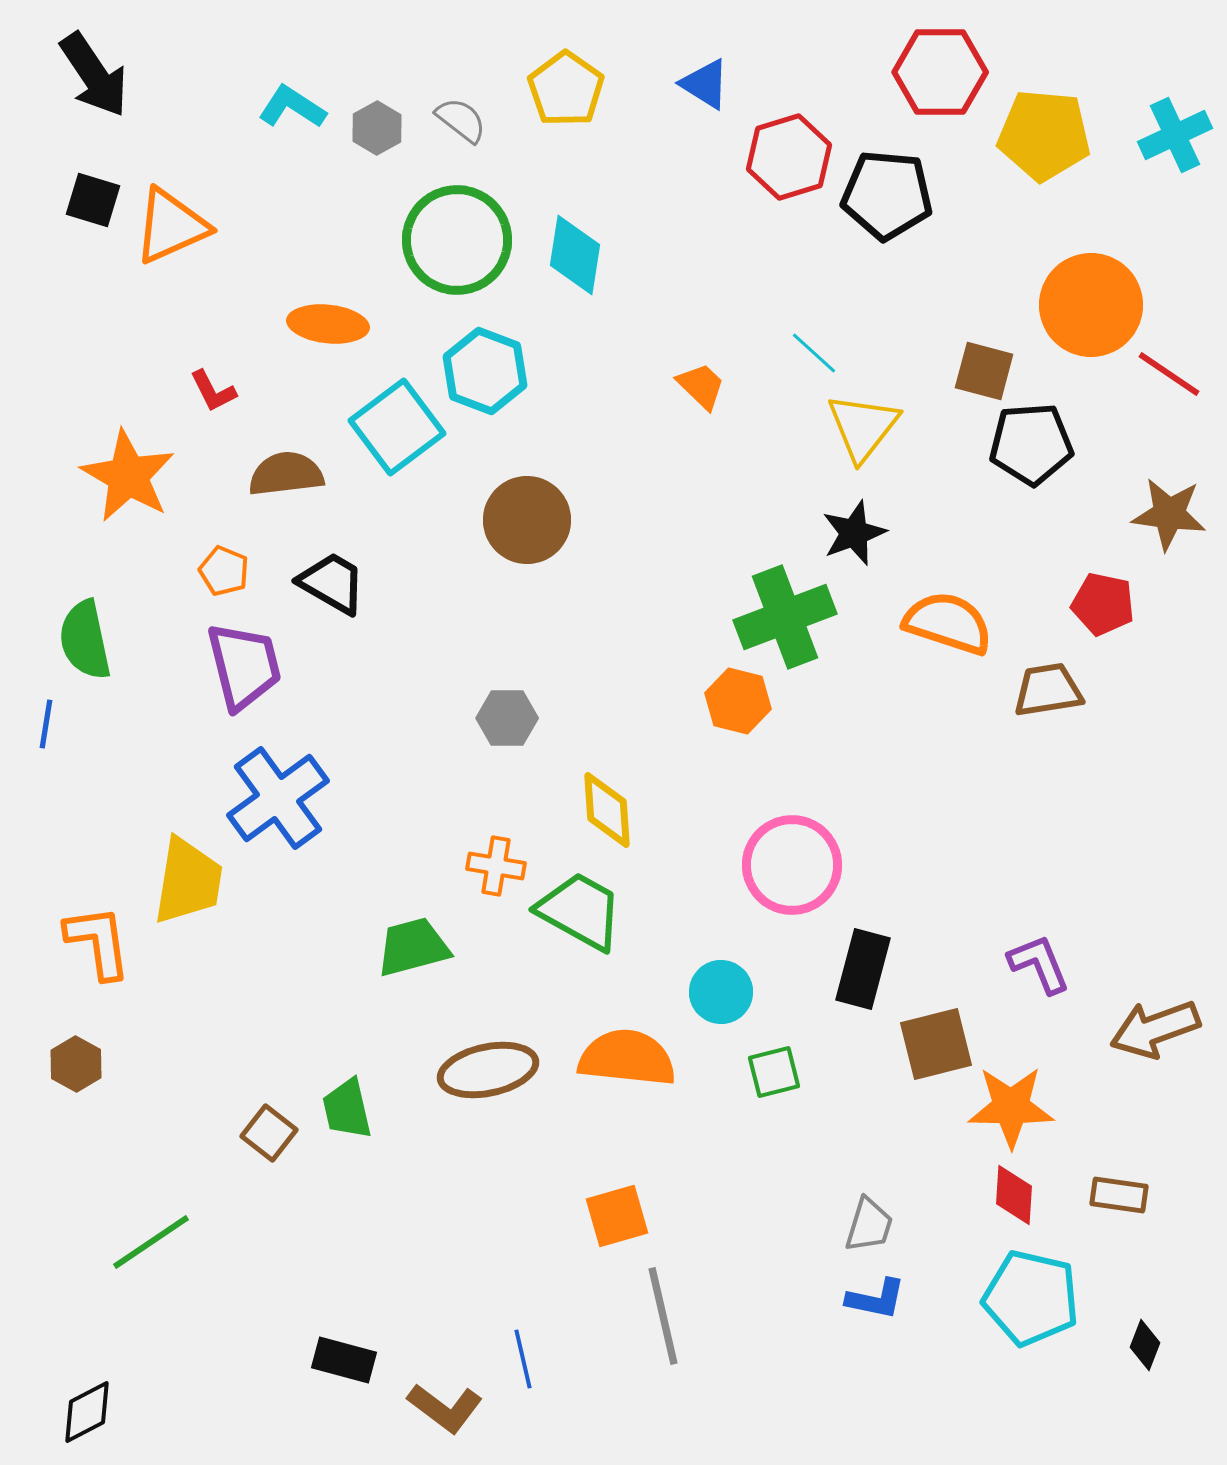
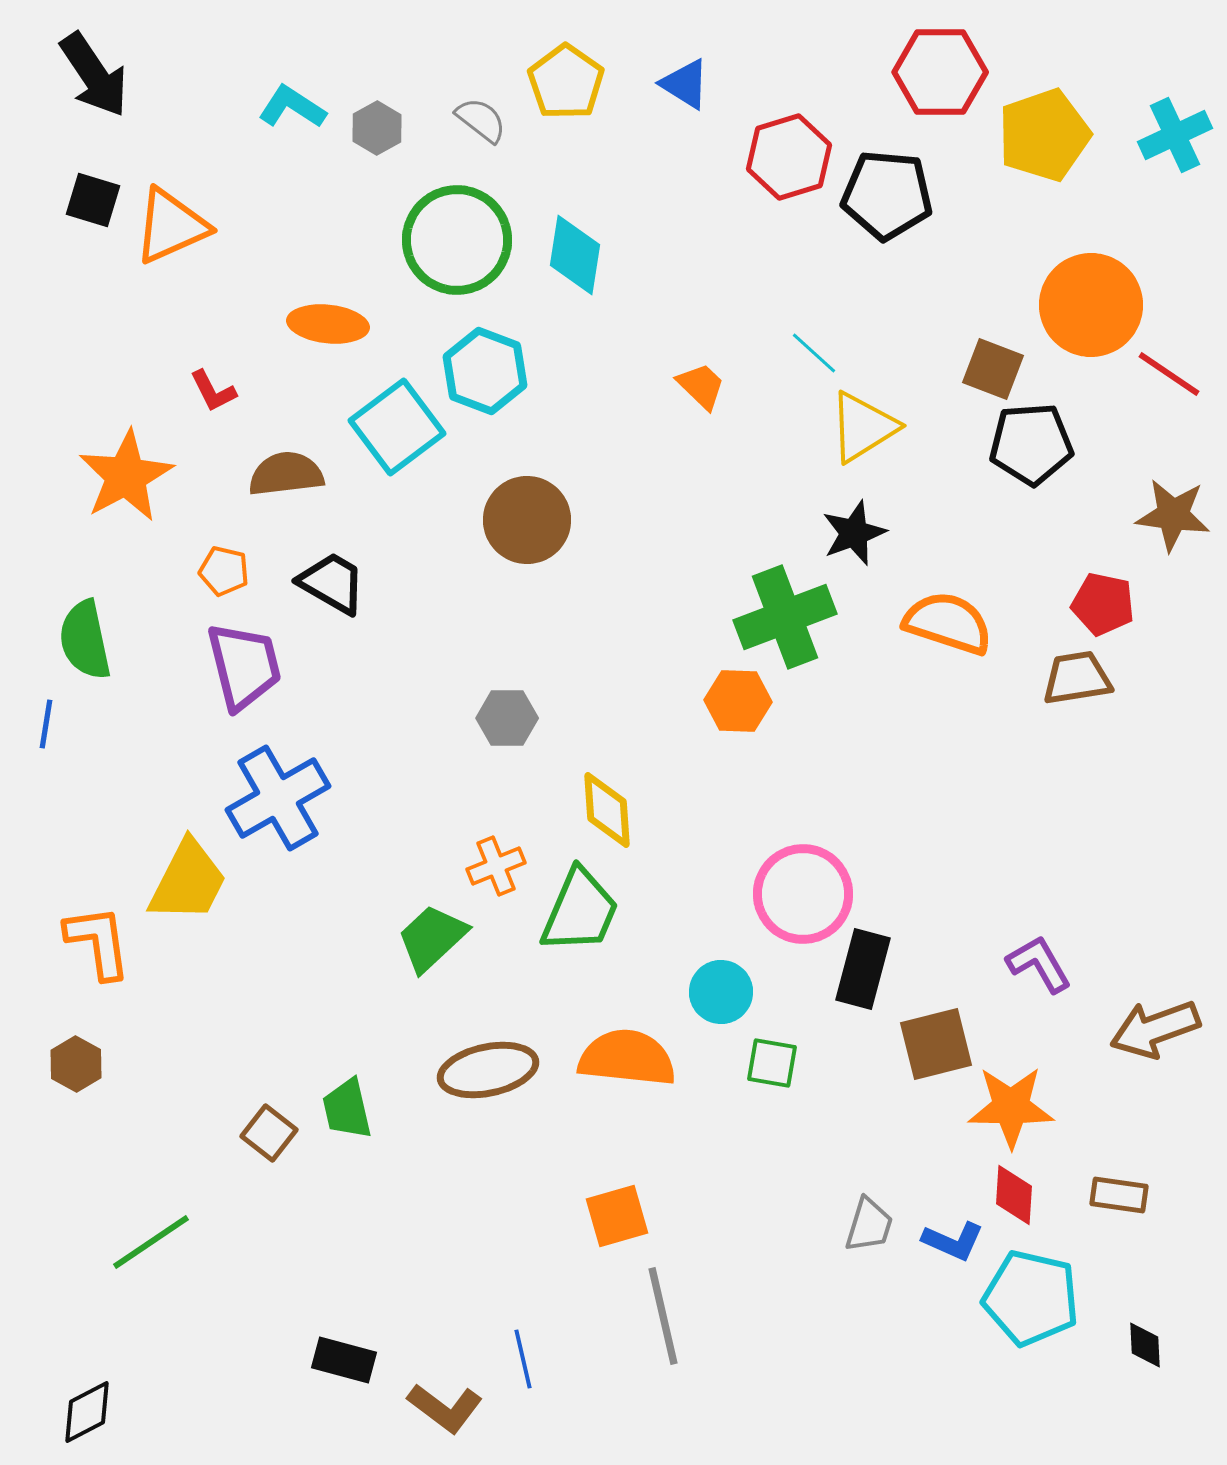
blue triangle at (705, 84): moved 20 px left
yellow pentagon at (566, 89): moved 7 px up
gray semicircle at (461, 120): moved 20 px right
yellow pentagon at (1044, 135): rotated 24 degrees counterclockwise
brown square at (984, 371): moved 9 px right, 2 px up; rotated 6 degrees clockwise
yellow triangle at (863, 427): rotated 20 degrees clockwise
orange star at (128, 476): moved 2 px left; rotated 14 degrees clockwise
brown star at (1169, 514): moved 4 px right, 1 px down
orange pentagon at (224, 571): rotated 9 degrees counterclockwise
brown trapezoid at (1048, 690): moved 29 px right, 12 px up
orange hexagon at (738, 701): rotated 12 degrees counterclockwise
blue cross at (278, 798): rotated 6 degrees clockwise
pink circle at (792, 865): moved 11 px right, 29 px down
orange cross at (496, 866): rotated 32 degrees counterclockwise
yellow trapezoid at (188, 881): rotated 18 degrees clockwise
green trapezoid at (580, 911): rotated 84 degrees clockwise
green trapezoid at (413, 947): moved 19 px right, 9 px up; rotated 28 degrees counterclockwise
purple L-shape at (1039, 964): rotated 8 degrees counterclockwise
green square at (774, 1072): moved 2 px left, 9 px up; rotated 24 degrees clockwise
blue L-shape at (876, 1299): moved 77 px right, 58 px up; rotated 12 degrees clockwise
black diamond at (1145, 1345): rotated 24 degrees counterclockwise
